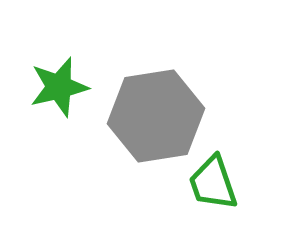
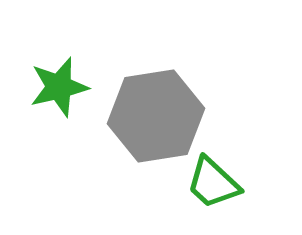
green trapezoid: rotated 28 degrees counterclockwise
